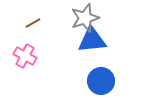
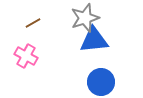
blue triangle: moved 2 px right
pink cross: moved 1 px right
blue circle: moved 1 px down
